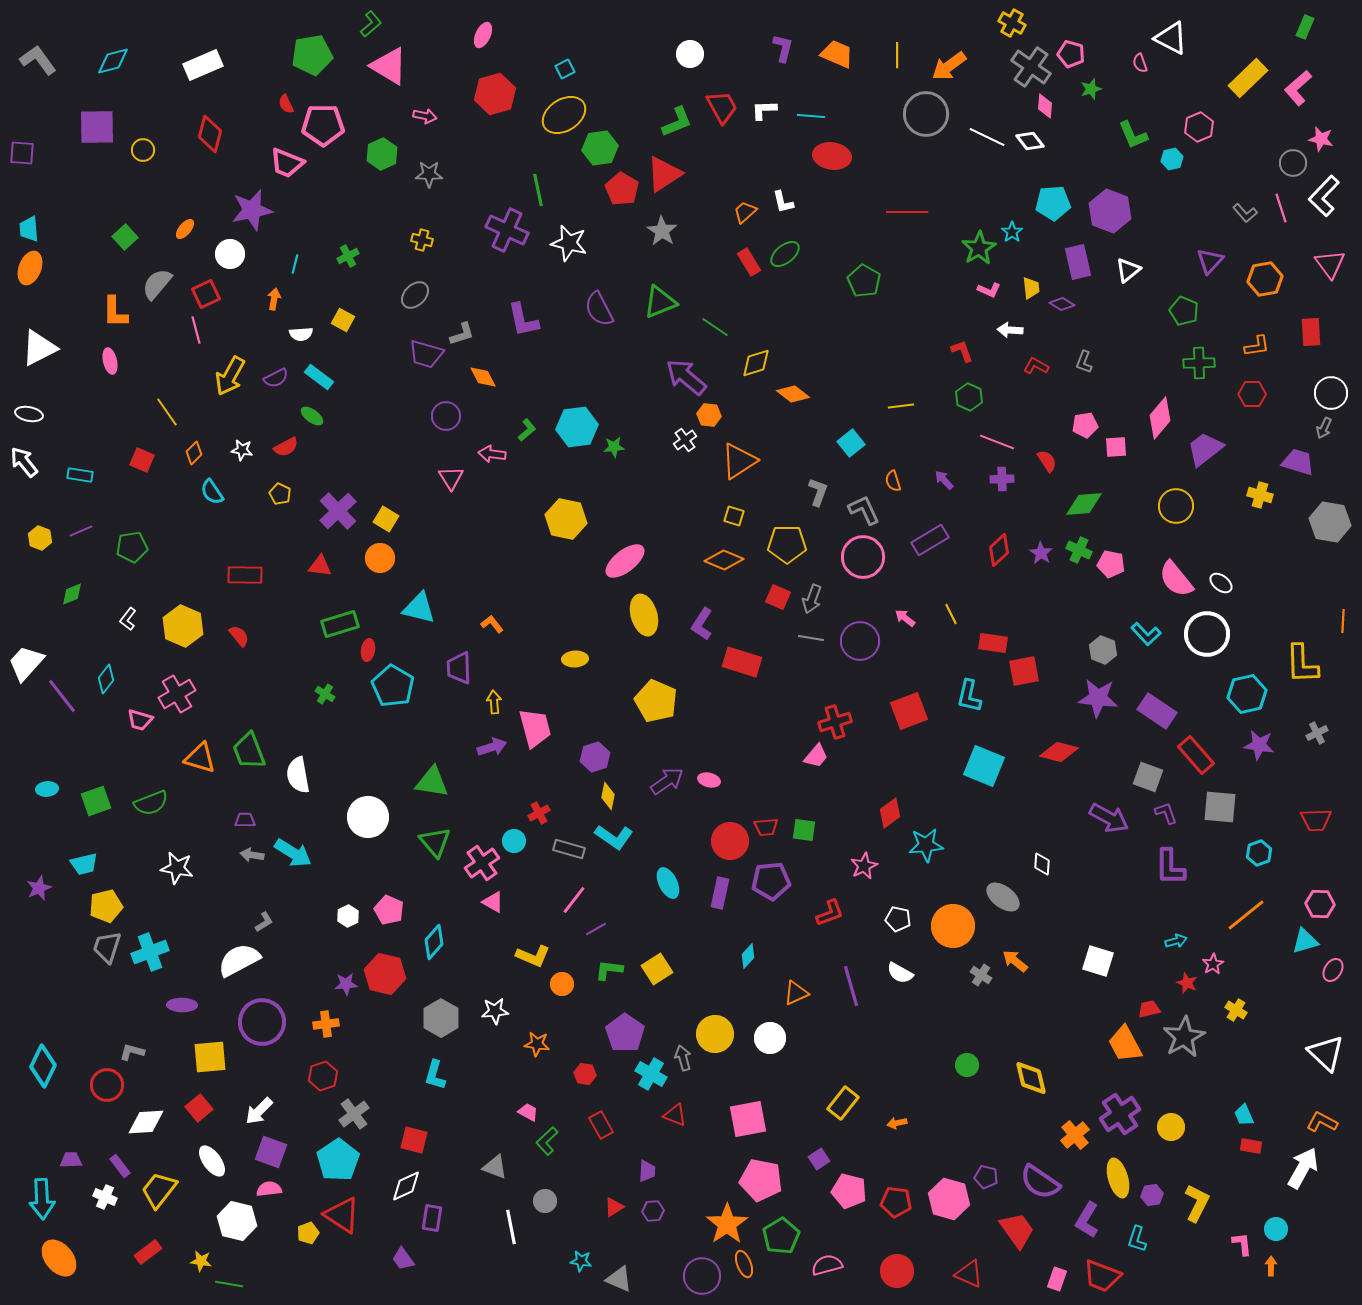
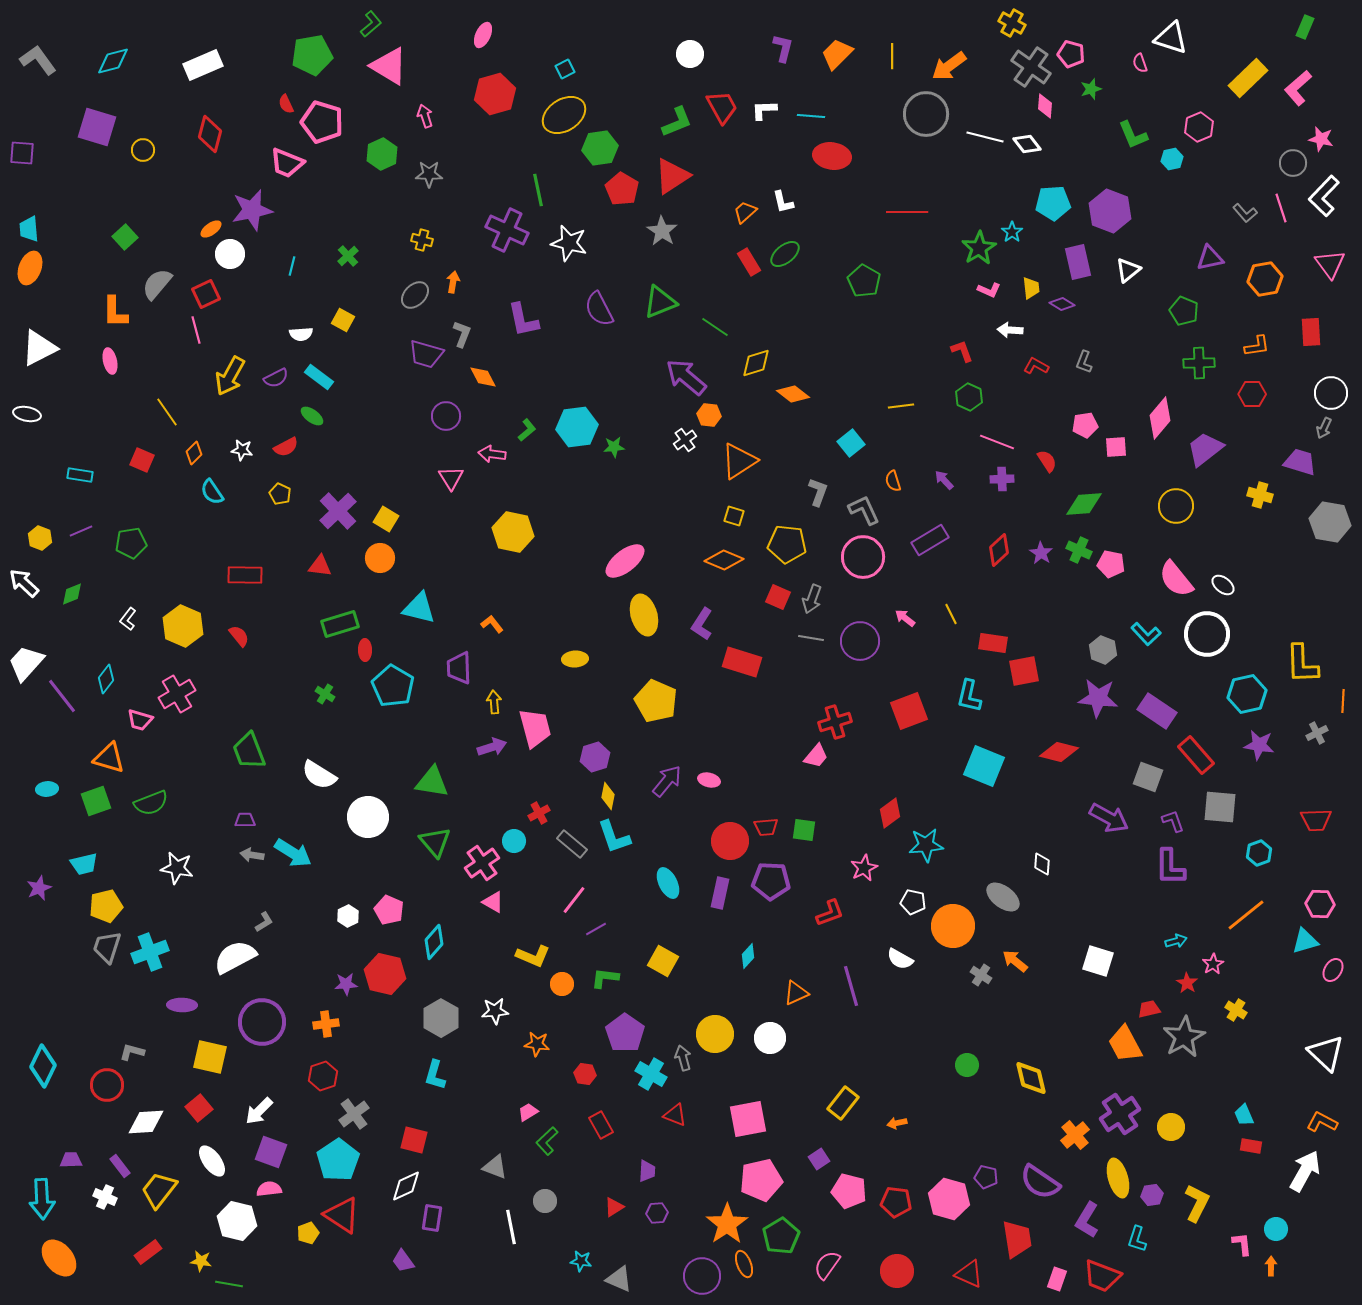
white triangle at (1171, 38): rotated 9 degrees counterclockwise
orange trapezoid at (837, 54): rotated 68 degrees counterclockwise
yellow line at (897, 55): moved 5 px left, 1 px down
pink arrow at (425, 116): rotated 120 degrees counterclockwise
pink pentagon at (323, 125): moved 1 px left, 3 px up; rotated 18 degrees clockwise
purple square at (97, 127): rotated 18 degrees clockwise
white line at (987, 137): moved 2 px left; rotated 12 degrees counterclockwise
white diamond at (1030, 141): moved 3 px left, 3 px down
red triangle at (664, 174): moved 8 px right, 2 px down
orange ellipse at (185, 229): moved 26 px right; rotated 15 degrees clockwise
green cross at (348, 256): rotated 15 degrees counterclockwise
purple triangle at (1210, 261): moved 3 px up; rotated 36 degrees clockwise
cyan line at (295, 264): moved 3 px left, 2 px down
orange arrow at (274, 299): moved 179 px right, 17 px up
gray L-shape at (462, 334): rotated 52 degrees counterclockwise
white ellipse at (29, 414): moved 2 px left
white arrow at (24, 462): moved 121 px down; rotated 8 degrees counterclockwise
purple trapezoid at (1298, 462): moved 2 px right
yellow hexagon at (566, 519): moved 53 px left, 13 px down
yellow pentagon at (787, 544): rotated 6 degrees clockwise
green pentagon at (132, 547): moved 1 px left, 4 px up
white ellipse at (1221, 583): moved 2 px right, 2 px down
orange line at (1343, 621): moved 80 px down
red ellipse at (368, 650): moved 3 px left; rotated 10 degrees counterclockwise
orange triangle at (200, 758): moved 91 px left
white semicircle at (298, 775): moved 21 px right; rotated 48 degrees counterclockwise
purple arrow at (667, 781): rotated 16 degrees counterclockwise
purple L-shape at (1166, 813): moved 7 px right, 8 px down
cyan L-shape at (614, 837): rotated 36 degrees clockwise
gray rectangle at (569, 849): moved 3 px right, 5 px up; rotated 24 degrees clockwise
pink star at (864, 866): moved 2 px down
purple pentagon at (771, 881): rotated 9 degrees clockwise
white pentagon at (898, 919): moved 15 px right, 17 px up
white semicircle at (239, 960): moved 4 px left, 3 px up
yellow square at (657, 969): moved 6 px right, 8 px up; rotated 28 degrees counterclockwise
green L-shape at (609, 970): moved 4 px left, 8 px down
white semicircle at (900, 973): moved 14 px up
red star at (1187, 983): rotated 10 degrees clockwise
yellow square at (210, 1057): rotated 18 degrees clockwise
pink trapezoid at (528, 1112): rotated 60 degrees counterclockwise
white arrow at (1303, 1168): moved 2 px right, 3 px down
pink pentagon at (761, 1180): rotated 24 degrees counterclockwise
purple hexagon at (653, 1211): moved 4 px right, 2 px down
red trapezoid at (1017, 1230): moved 9 px down; rotated 27 degrees clockwise
purple trapezoid at (403, 1259): moved 2 px down
pink semicircle at (827, 1265): rotated 40 degrees counterclockwise
